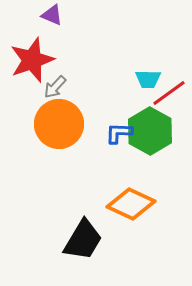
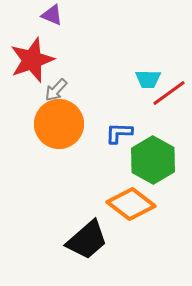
gray arrow: moved 1 px right, 3 px down
green hexagon: moved 3 px right, 29 px down
orange diamond: rotated 12 degrees clockwise
black trapezoid: moved 4 px right; rotated 18 degrees clockwise
